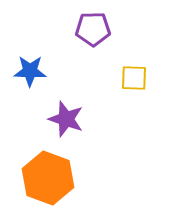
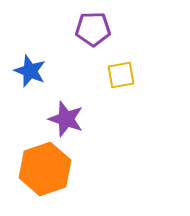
blue star: rotated 20 degrees clockwise
yellow square: moved 13 px left, 3 px up; rotated 12 degrees counterclockwise
orange hexagon: moved 3 px left, 9 px up; rotated 21 degrees clockwise
